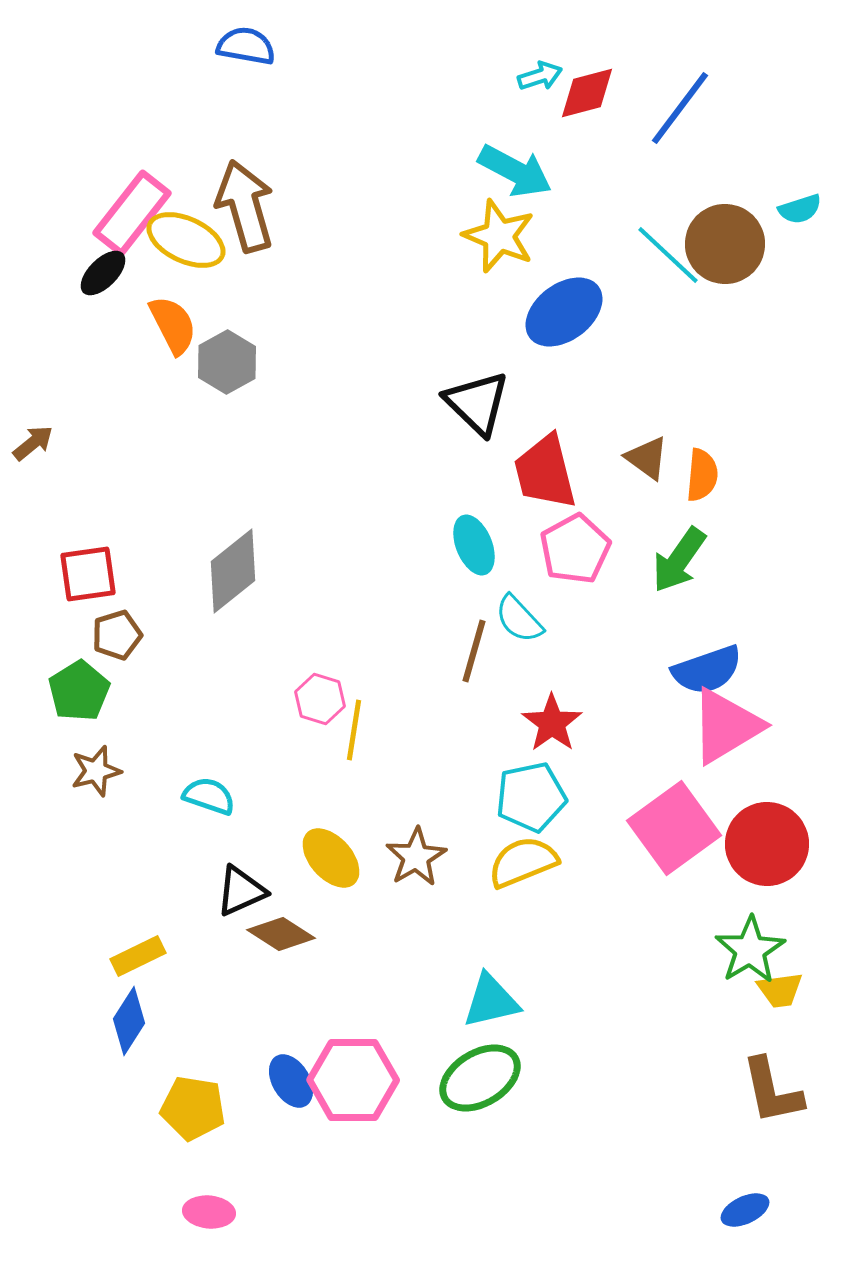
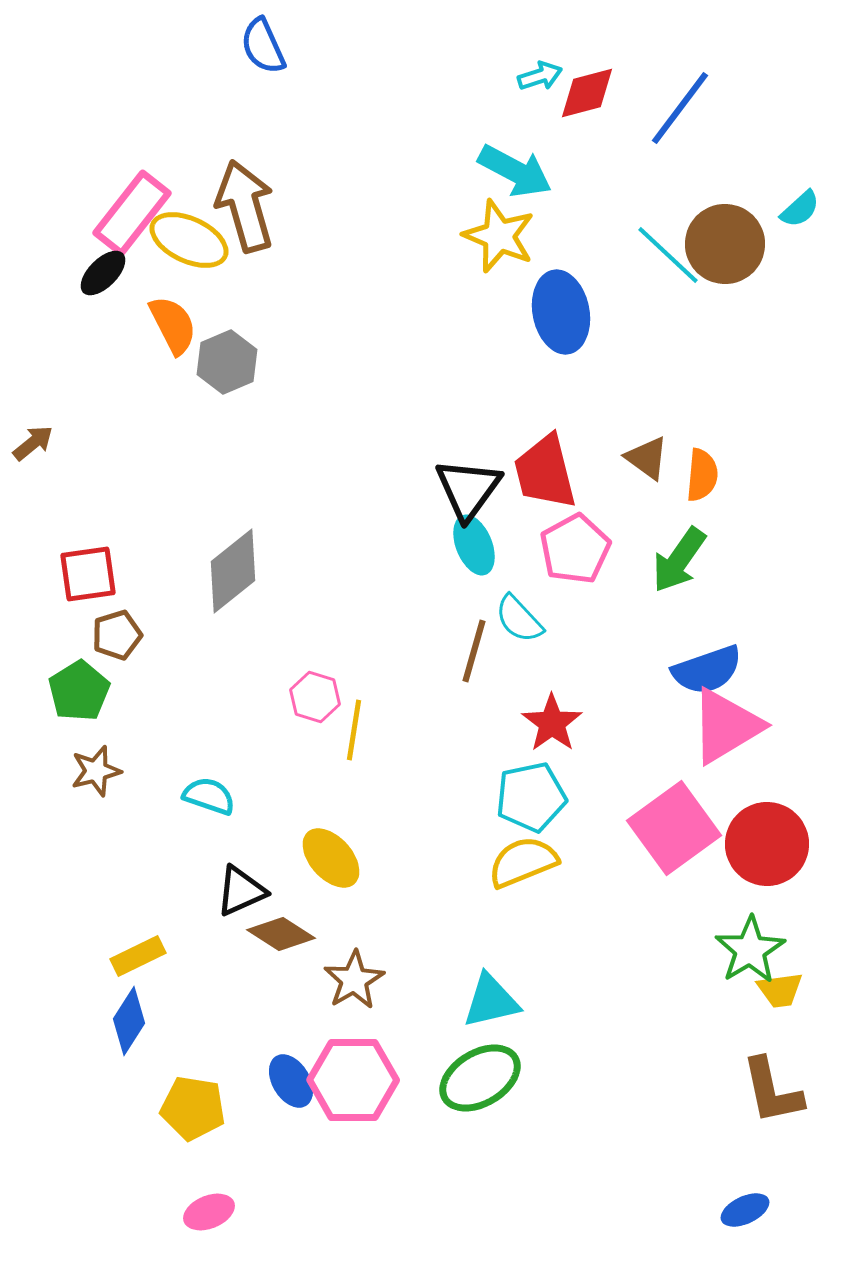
blue semicircle at (246, 46): moved 17 px right; rotated 124 degrees counterclockwise
cyan semicircle at (800, 209): rotated 24 degrees counterclockwise
yellow ellipse at (186, 240): moved 3 px right
blue ellipse at (564, 312): moved 3 px left; rotated 64 degrees counterclockwise
gray hexagon at (227, 362): rotated 6 degrees clockwise
black triangle at (477, 403): moved 9 px left, 86 px down; rotated 22 degrees clockwise
pink hexagon at (320, 699): moved 5 px left, 2 px up
brown star at (416, 857): moved 62 px left, 123 px down
pink ellipse at (209, 1212): rotated 27 degrees counterclockwise
